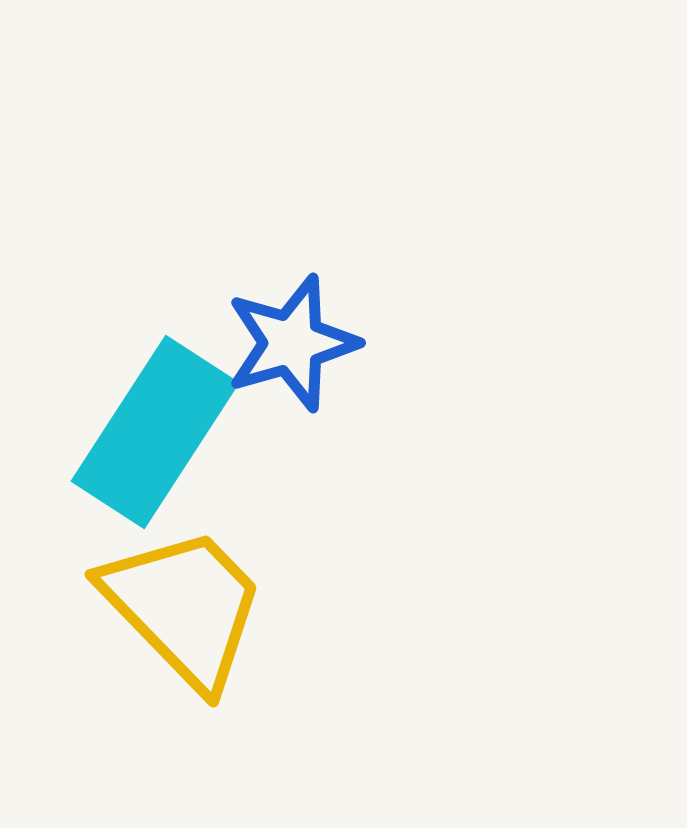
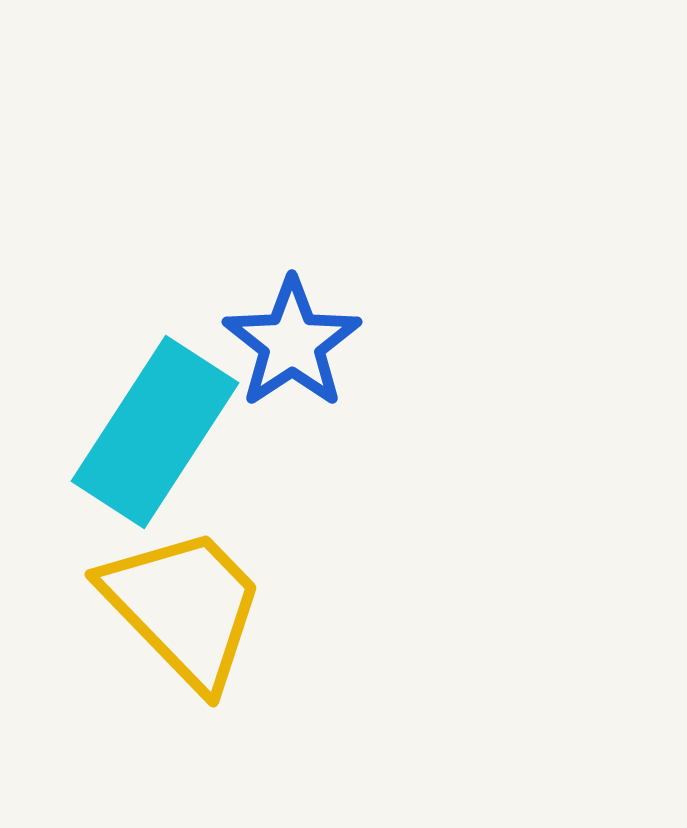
blue star: rotated 18 degrees counterclockwise
